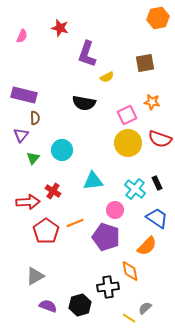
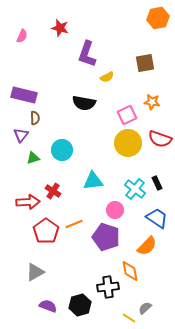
green triangle: rotated 32 degrees clockwise
orange line: moved 1 px left, 1 px down
gray triangle: moved 4 px up
